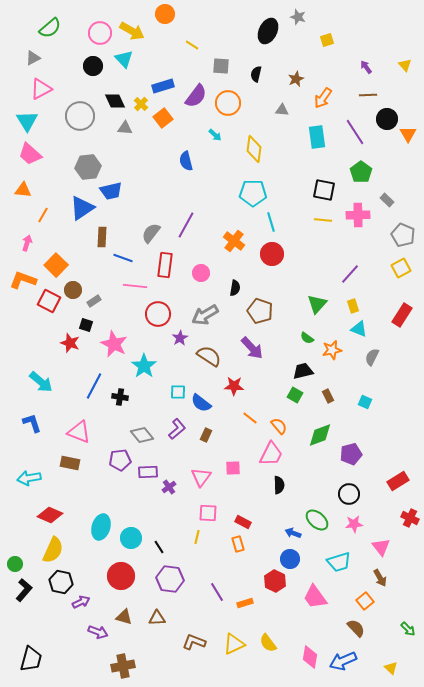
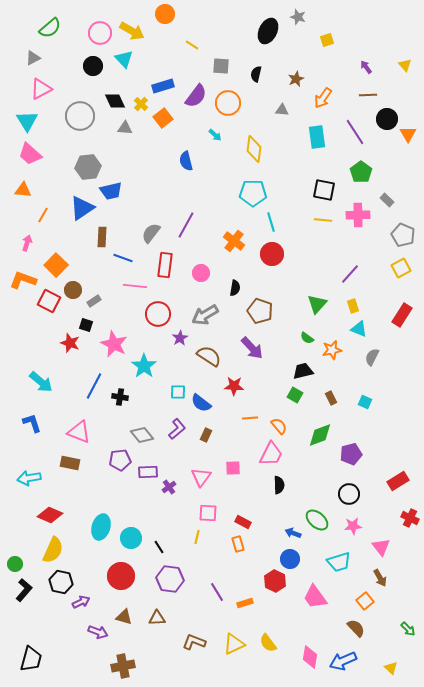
brown rectangle at (328, 396): moved 3 px right, 2 px down
orange line at (250, 418): rotated 42 degrees counterclockwise
pink star at (354, 524): moved 1 px left, 2 px down
